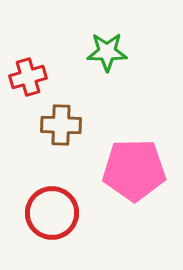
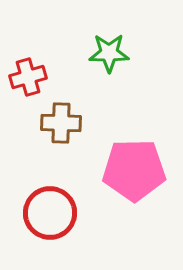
green star: moved 2 px right, 1 px down
brown cross: moved 2 px up
red circle: moved 2 px left
